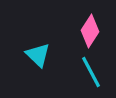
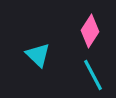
cyan line: moved 2 px right, 3 px down
